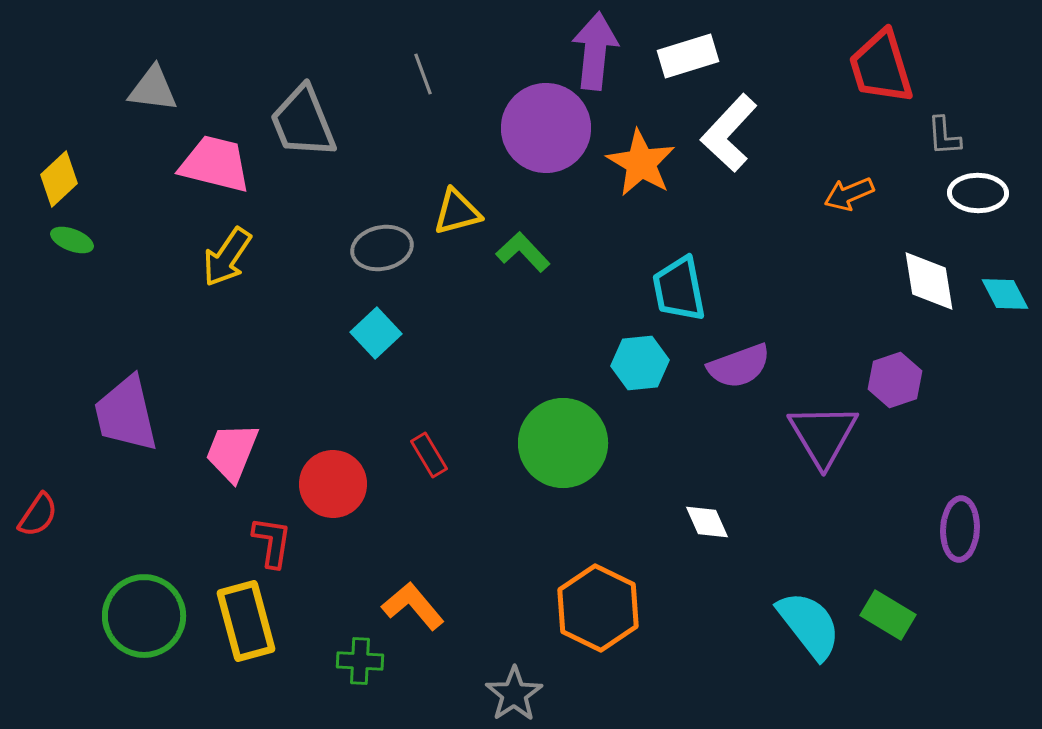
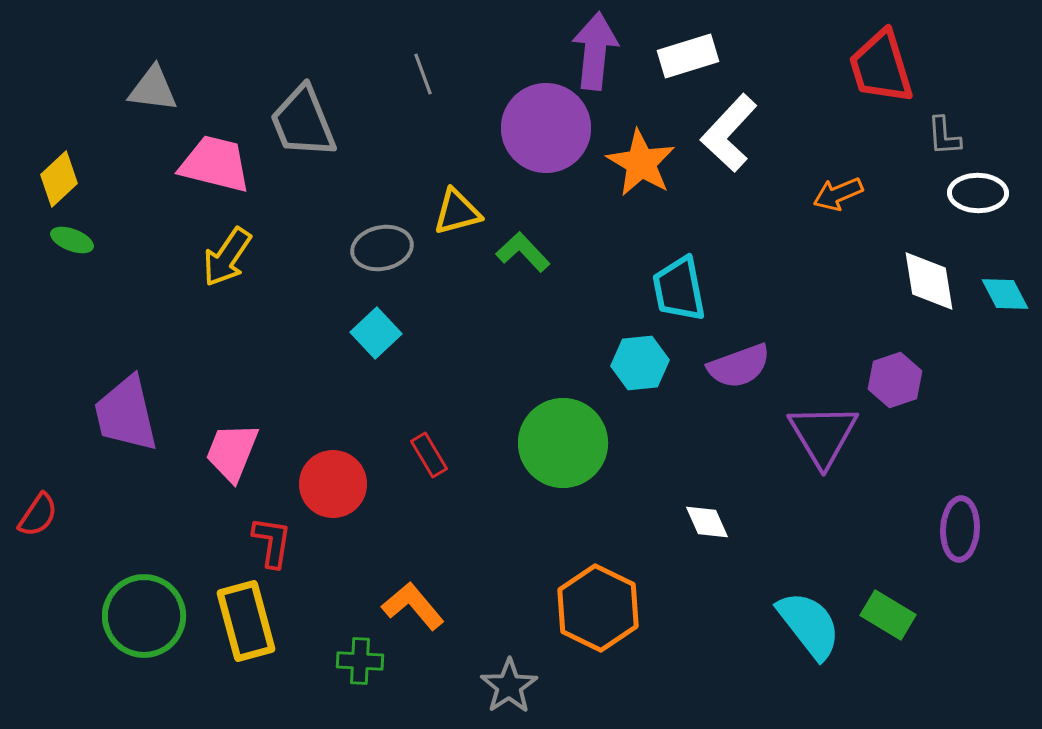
orange arrow at (849, 194): moved 11 px left
gray star at (514, 694): moved 5 px left, 8 px up
